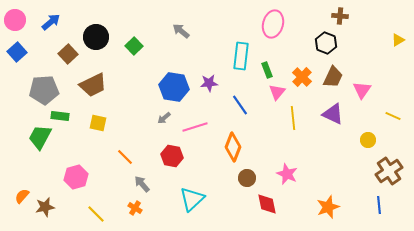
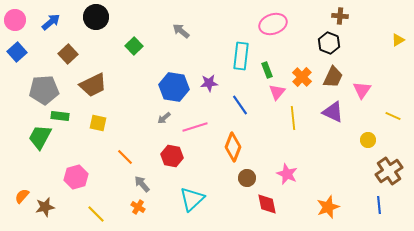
pink ellipse at (273, 24): rotated 56 degrees clockwise
black circle at (96, 37): moved 20 px up
black hexagon at (326, 43): moved 3 px right
purple triangle at (333, 114): moved 2 px up
orange cross at (135, 208): moved 3 px right, 1 px up
